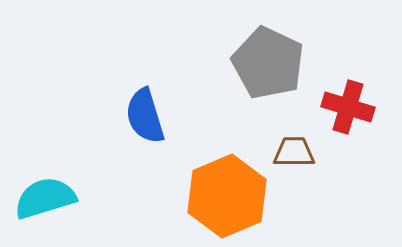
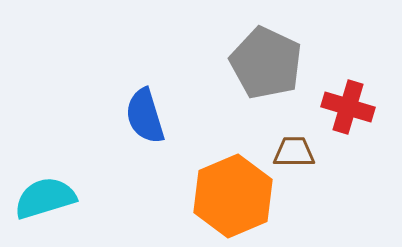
gray pentagon: moved 2 px left
orange hexagon: moved 6 px right
